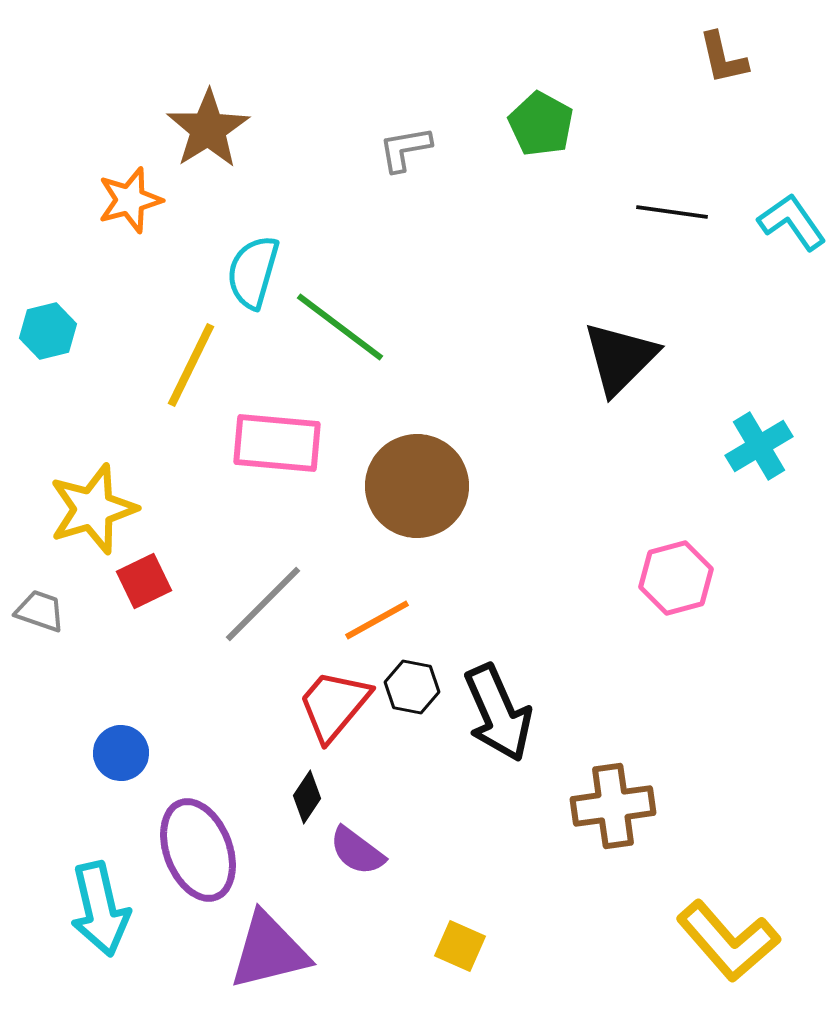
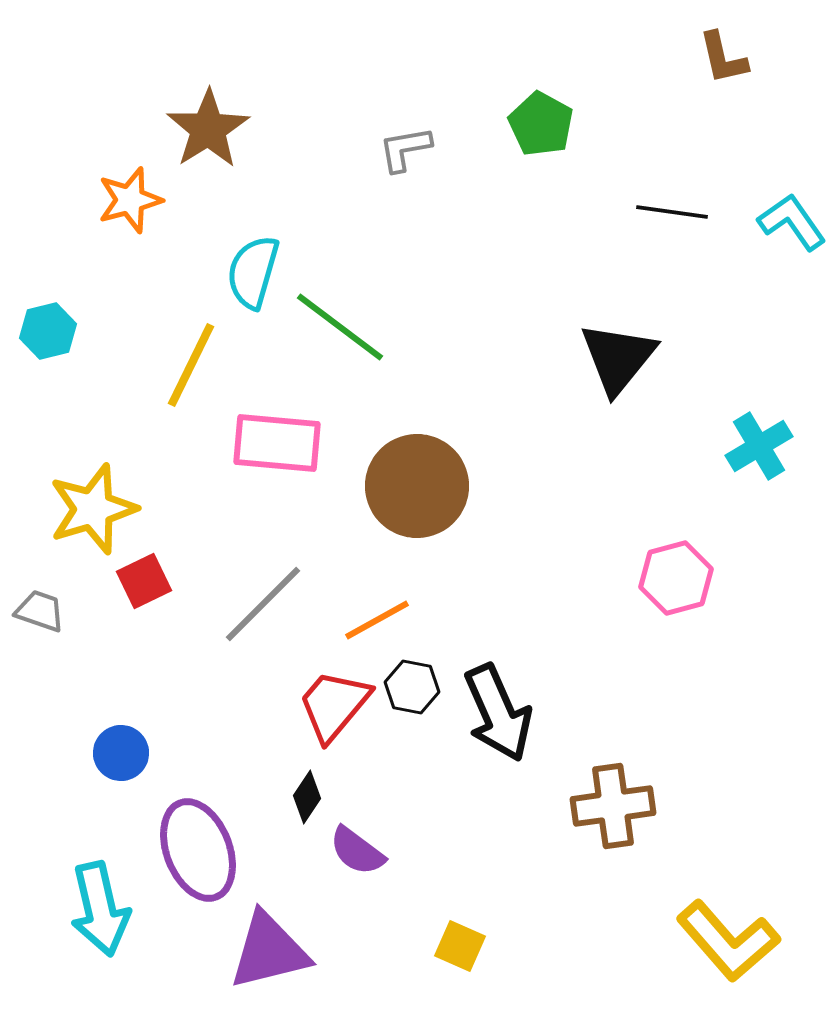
black triangle: moved 2 px left; rotated 6 degrees counterclockwise
